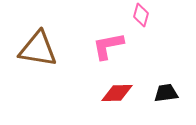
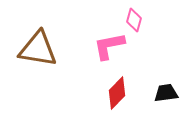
pink diamond: moved 7 px left, 5 px down
pink L-shape: moved 1 px right
red diamond: rotated 44 degrees counterclockwise
